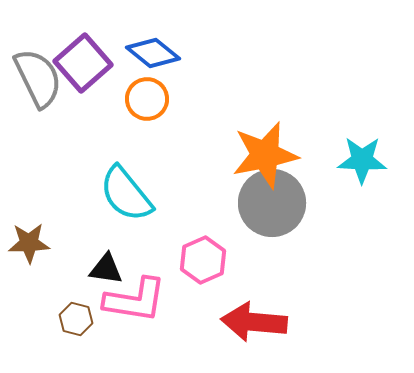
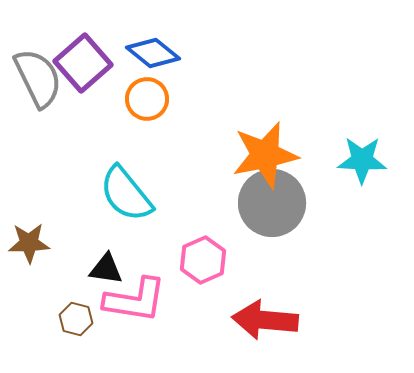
red arrow: moved 11 px right, 2 px up
